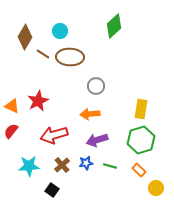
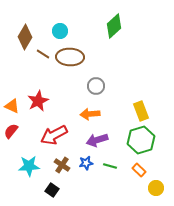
yellow rectangle: moved 2 px down; rotated 30 degrees counterclockwise
red arrow: rotated 12 degrees counterclockwise
brown cross: rotated 14 degrees counterclockwise
